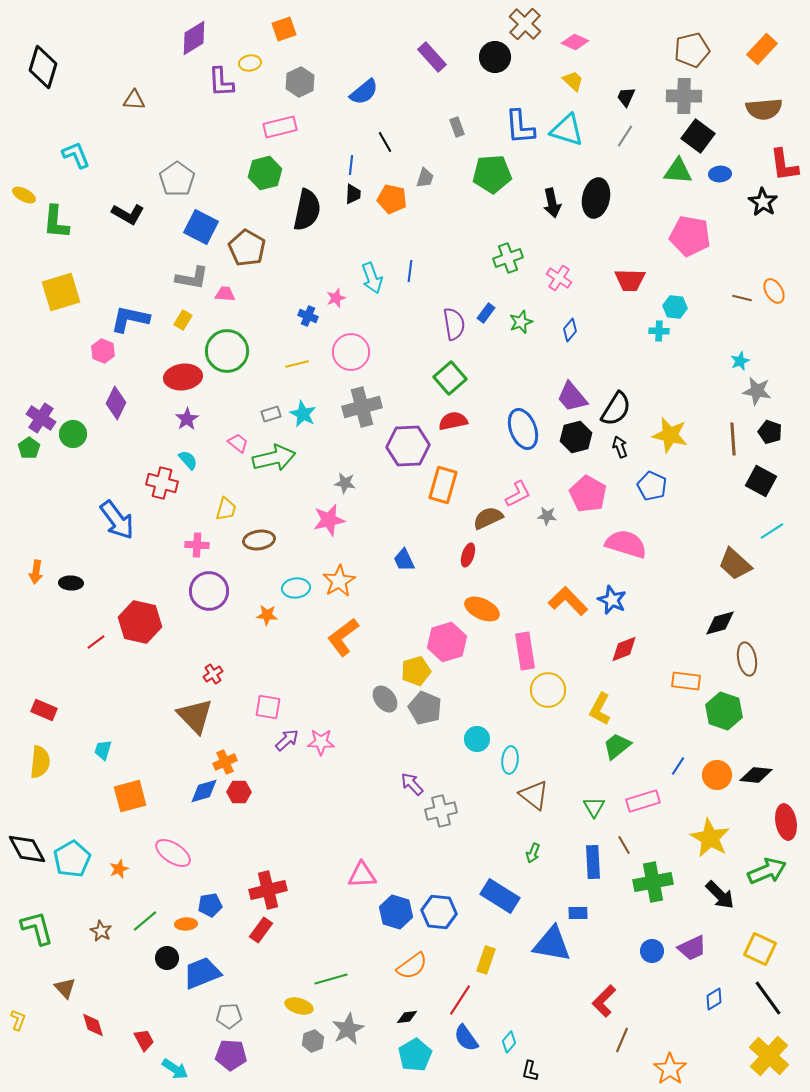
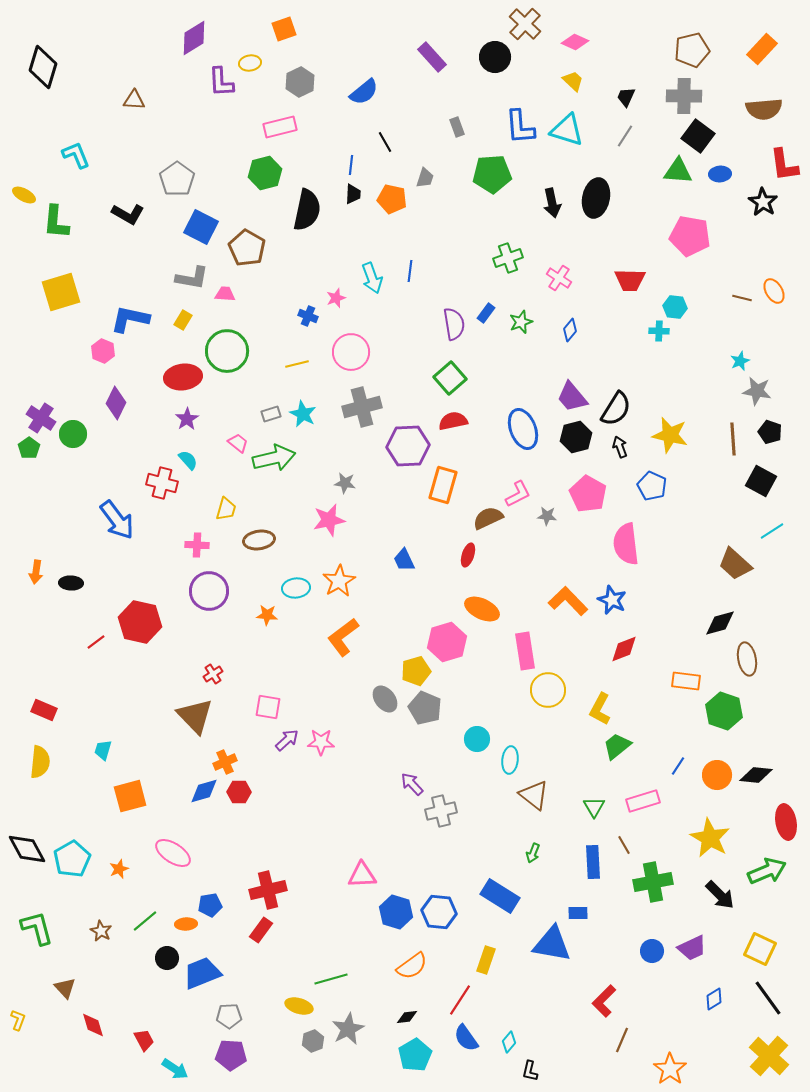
pink semicircle at (626, 544): rotated 114 degrees counterclockwise
